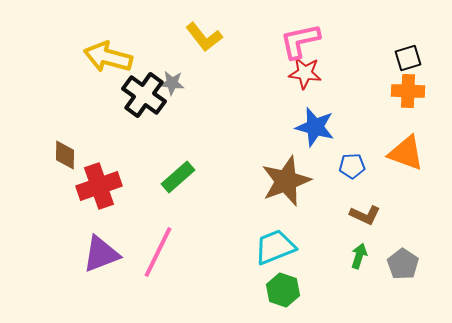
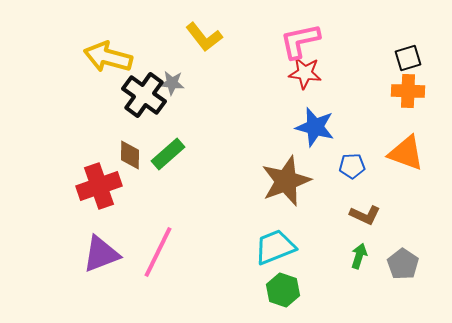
brown diamond: moved 65 px right
green rectangle: moved 10 px left, 23 px up
